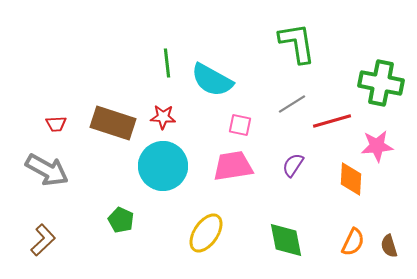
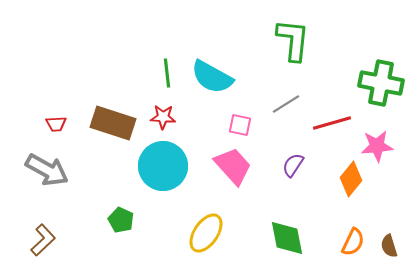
green L-shape: moved 4 px left, 3 px up; rotated 15 degrees clockwise
green line: moved 10 px down
cyan semicircle: moved 3 px up
gray line: moved 6 px left
red line: moved 2 px down
pink trapezoid: rotated 57 degrees clockwise
orange diamond: rotated 36 degrees clockwise
green diamond: moved 1 px right, 2 px up
